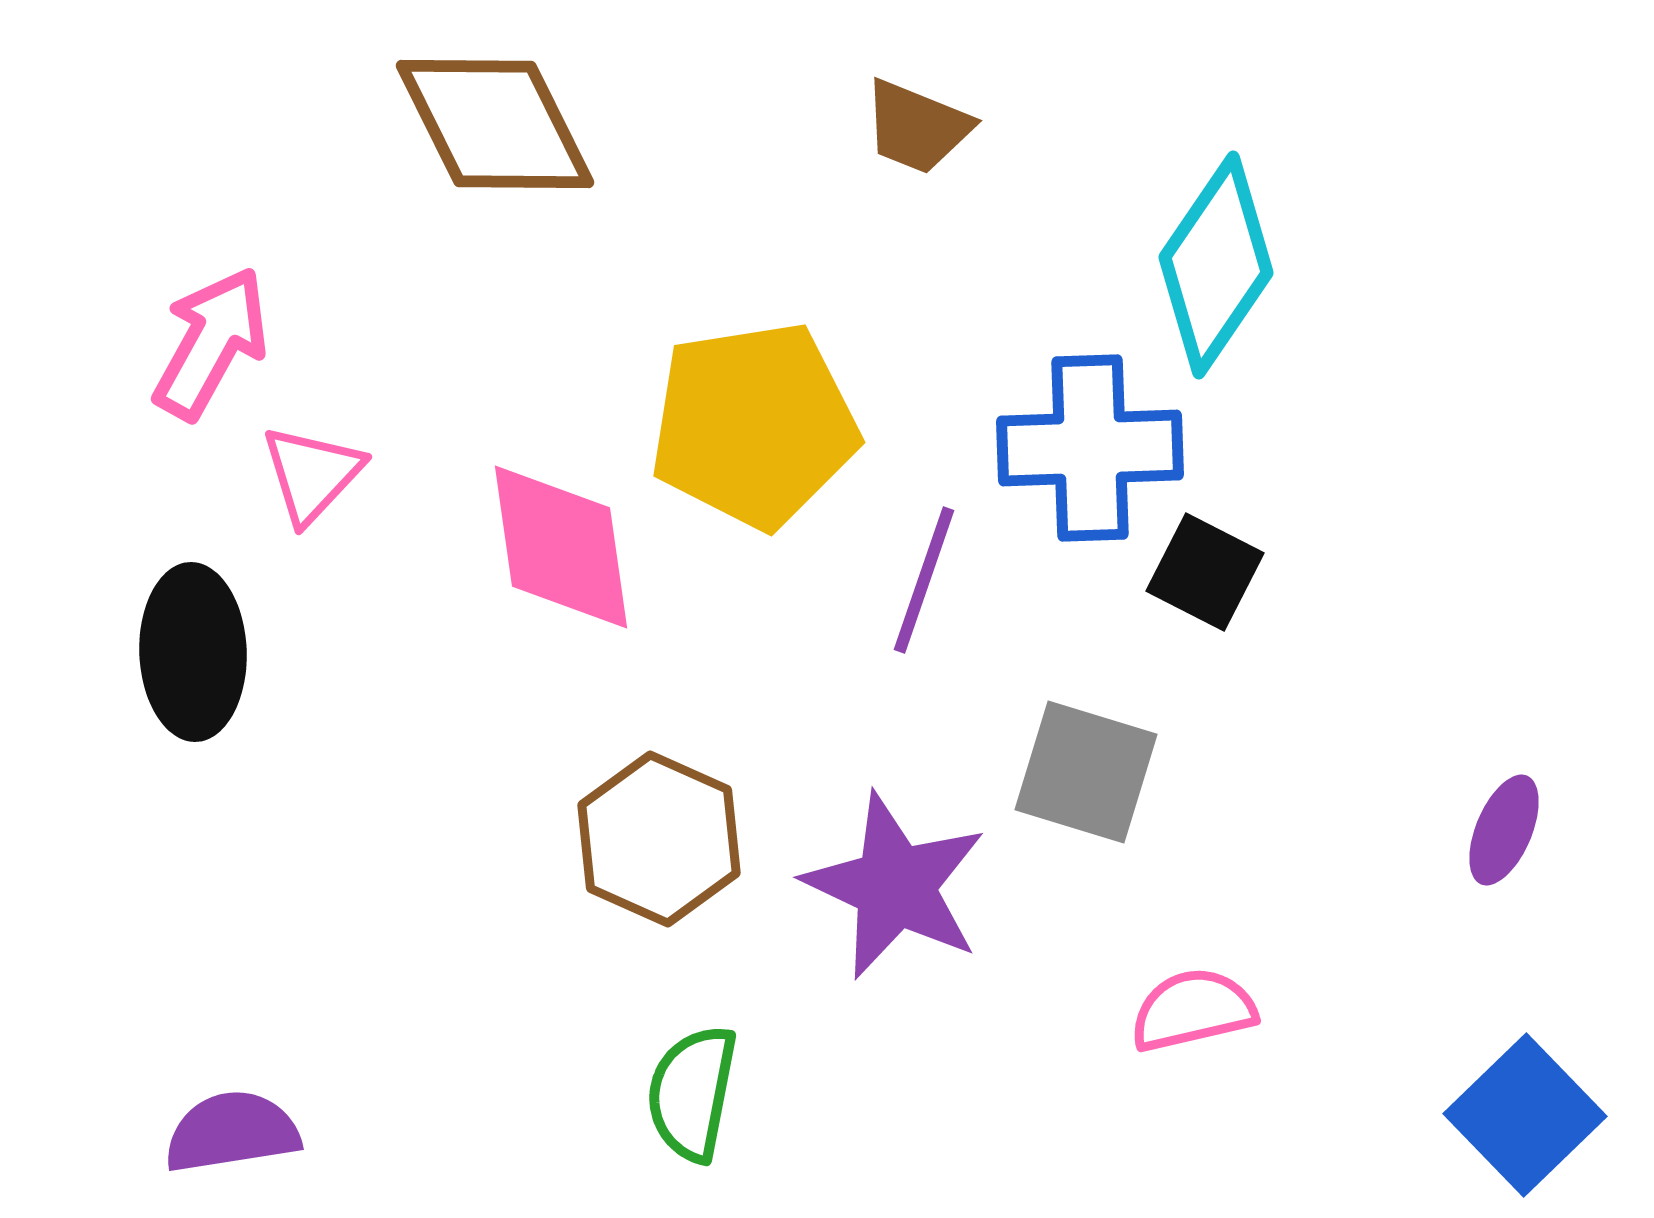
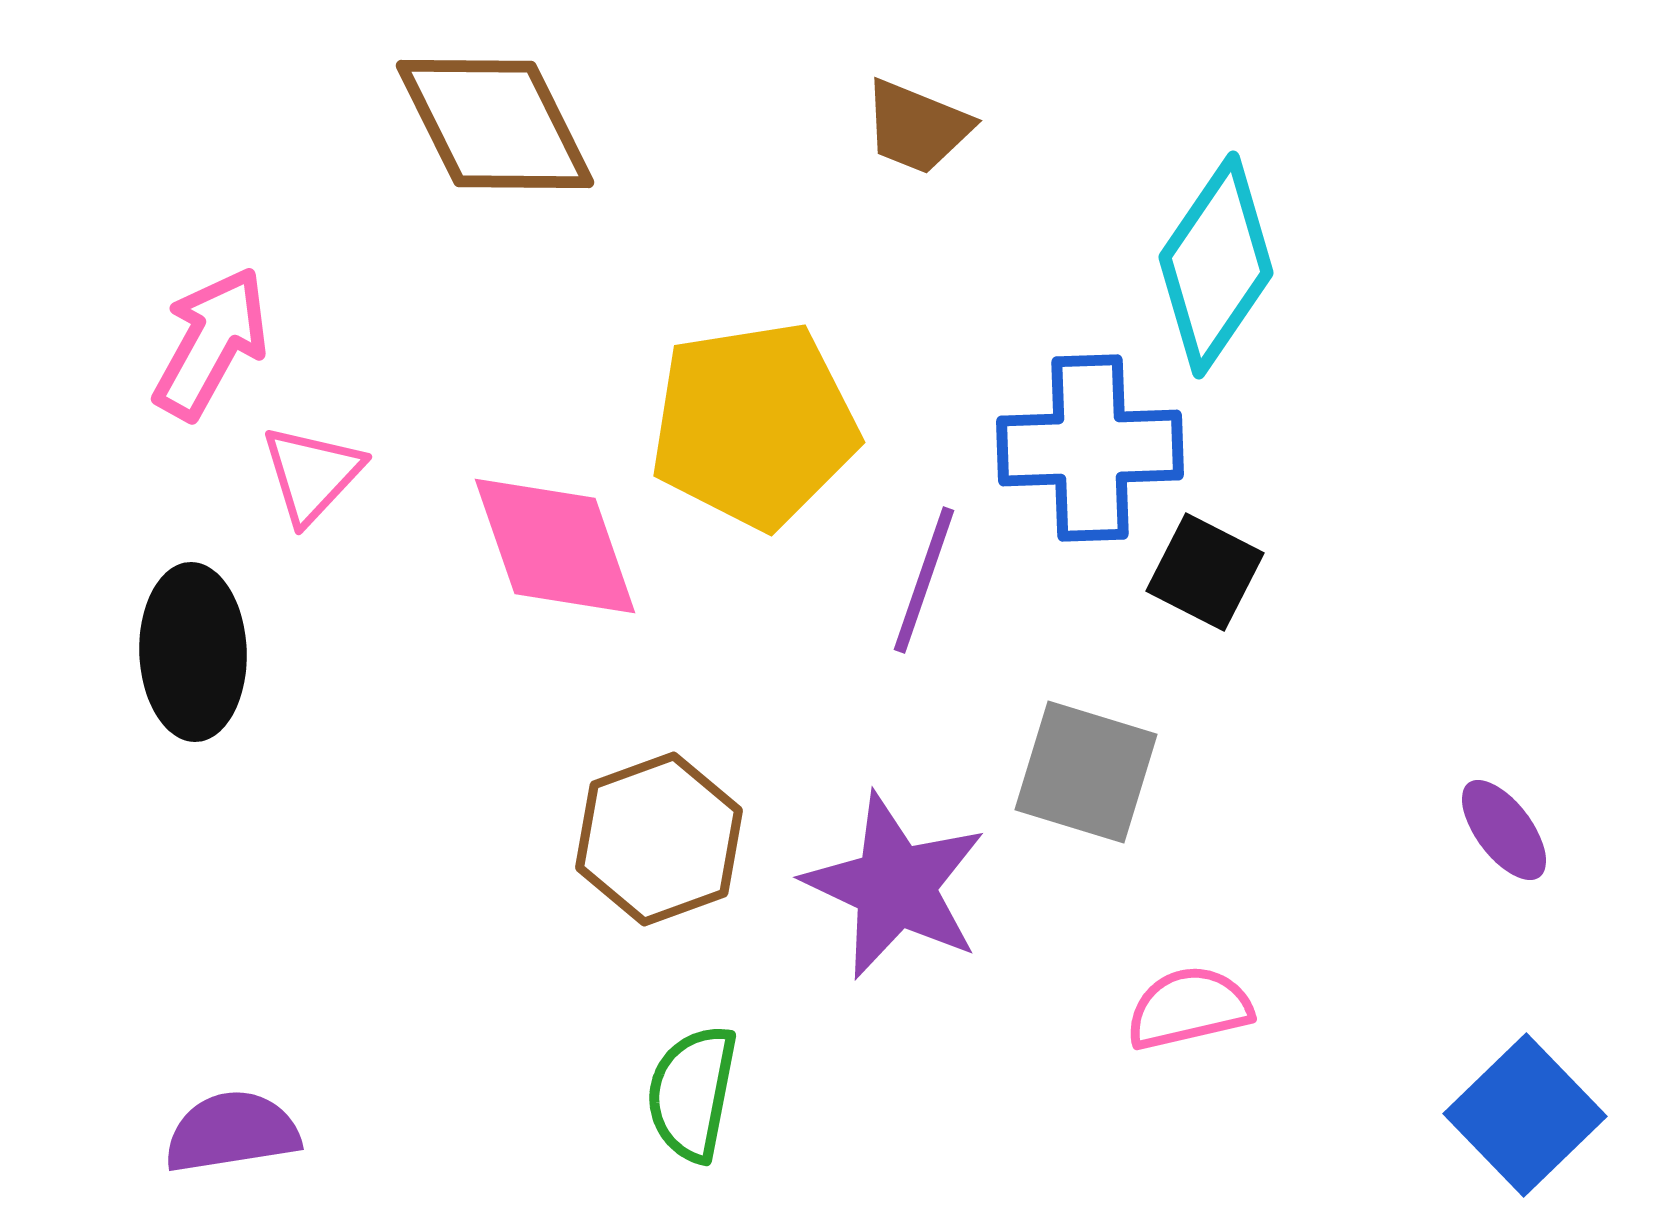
pink diamond: moved 6 px left, 1 px up; rotated 11 degrees counterclockwise
purple ellipse: rotated 60 degrees counterclockwise
brown hexagon: rotated 16 degrees clockwise
pink semicircle: moved 4 px left, 2 px up
